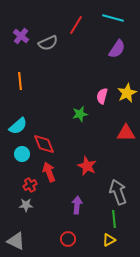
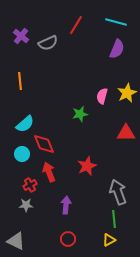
cyan line: moved 3 px right, 4 px down
purple semicircle: rotated 12 degrees counterclockwise
cyan semicircle: moved 7 px right, 2 px up
red star: rotated 24 degrees clockwise
purple arrow: moved 11 px left
